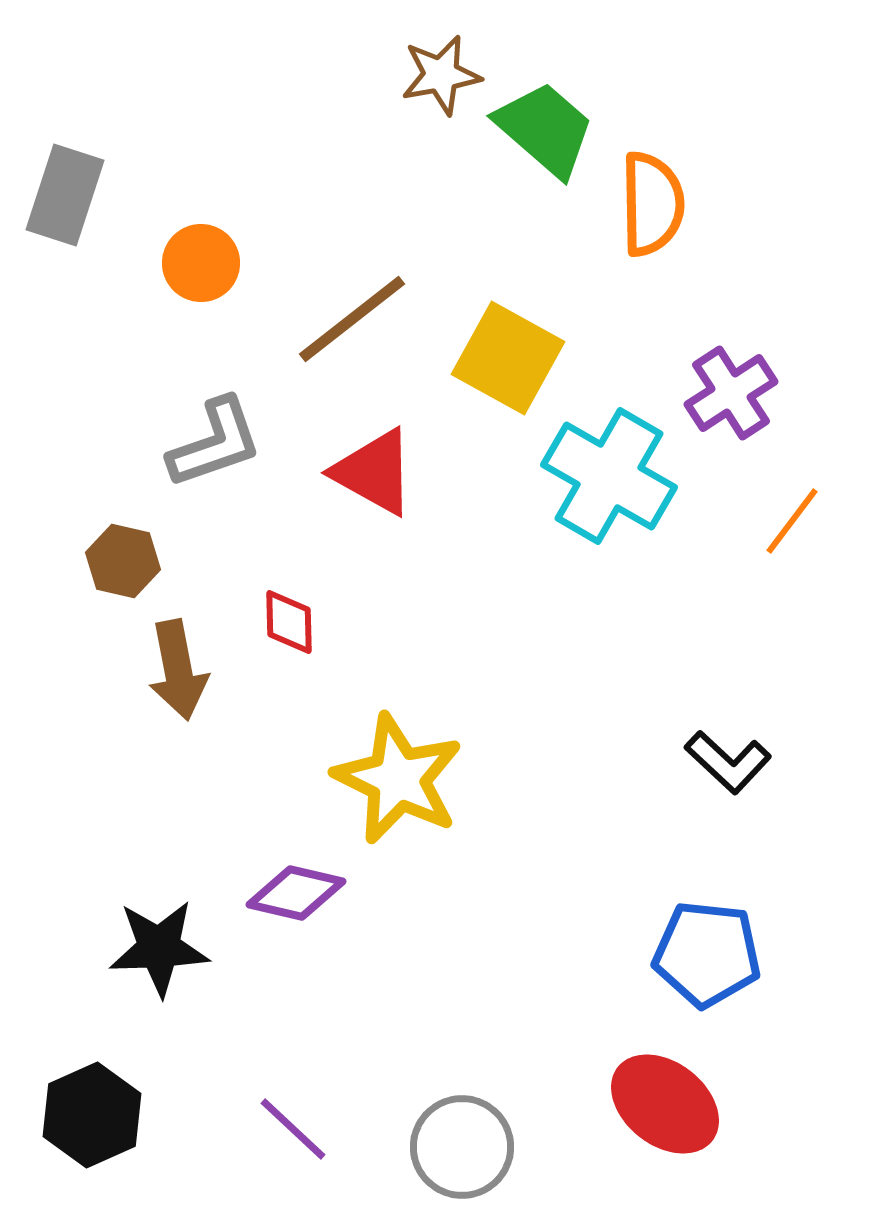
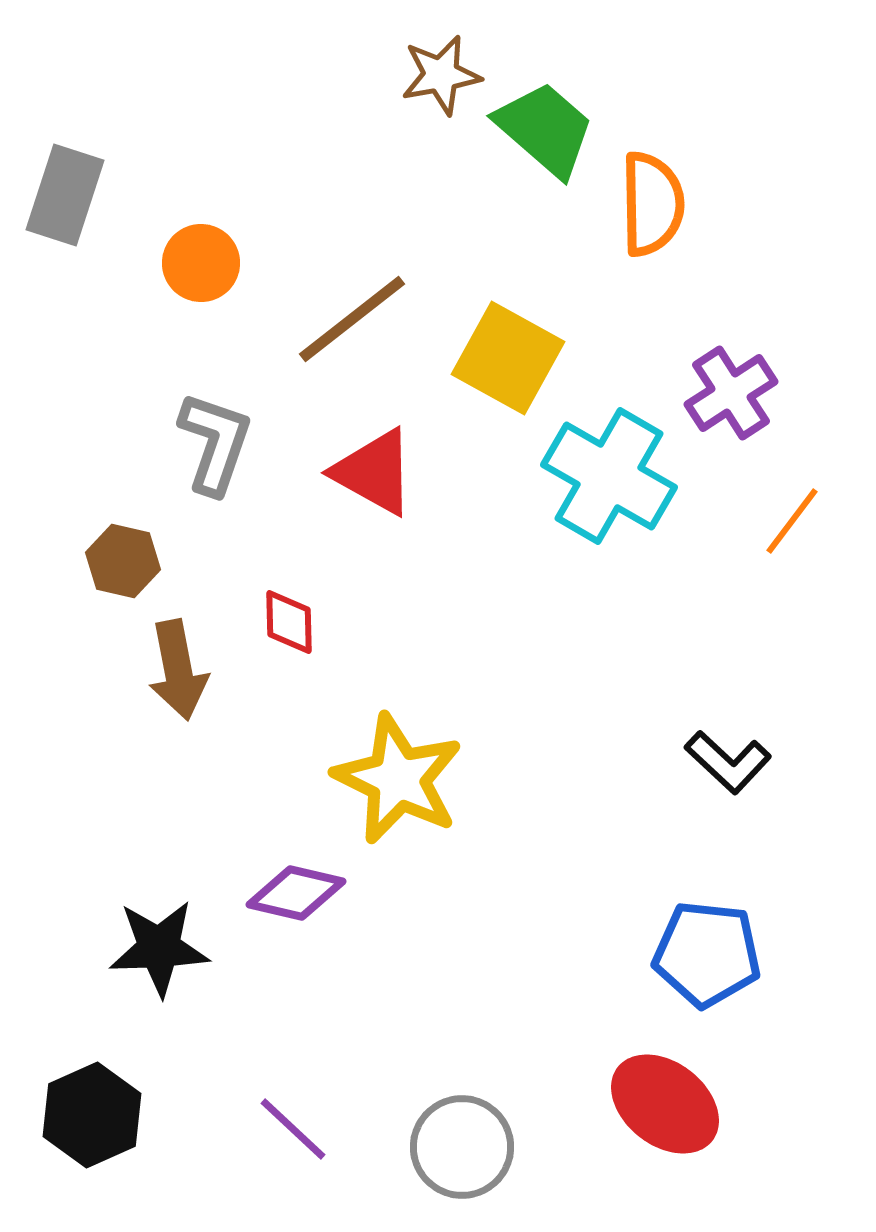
gray L-shape: rotated 52 degrees counterclockwise
